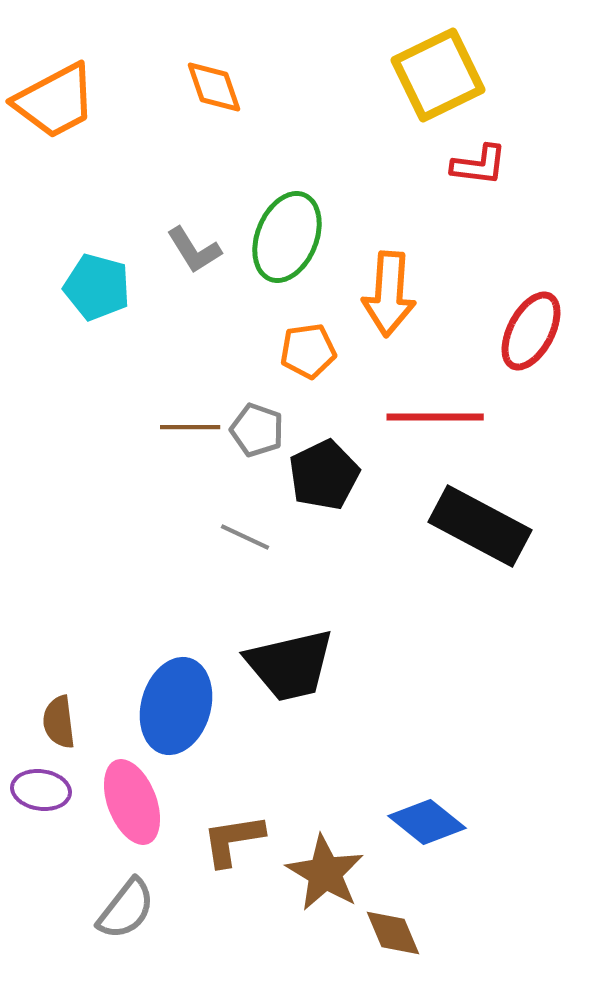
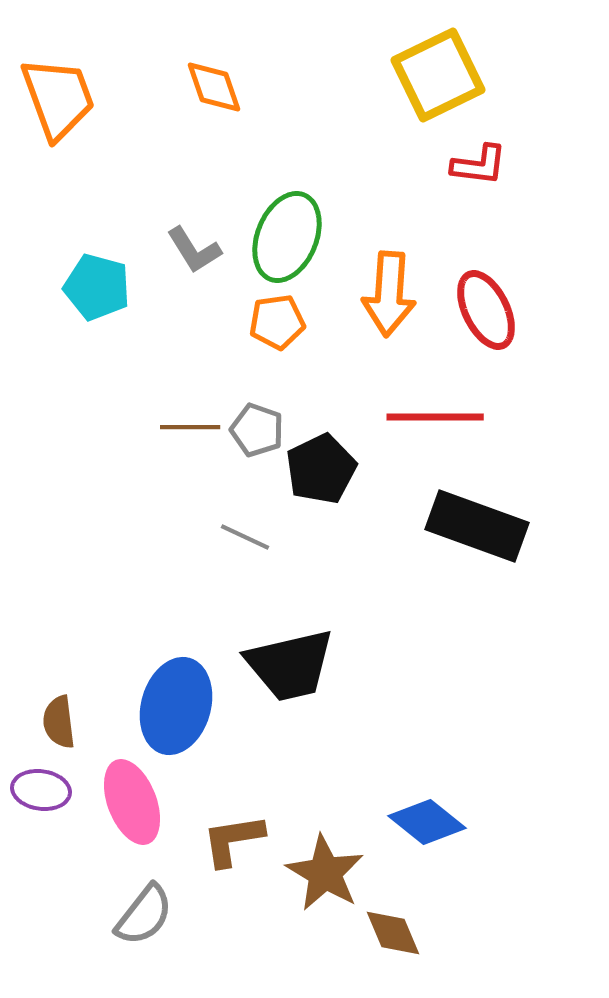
orange trapezoid: moved 3 px right, 3 px up; rotated 82 degrees counterclockwise
red ellipse: moved 45 px left, 21 px up; rotated 54 degrees counterclockwise
orange pentagon: moved 31 px left, 29 px up
black pentagon: moved 3 px left, 6 px up
black rectangle: moved 3 px left; rotated 8 degrees counterclockwise
gray semicircle: moved 18 px right, 6 px down
